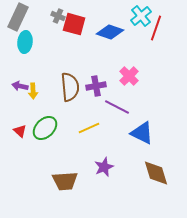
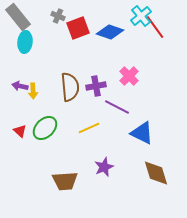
gray rectangle: rotated 64 degrees counterclockwise
red square: moved 4 px right, 4 px down; rotated 35 degrees counterclockwise
red line: moved 1 px left, 1 px up; rotated 55 degrees counterclockwise
